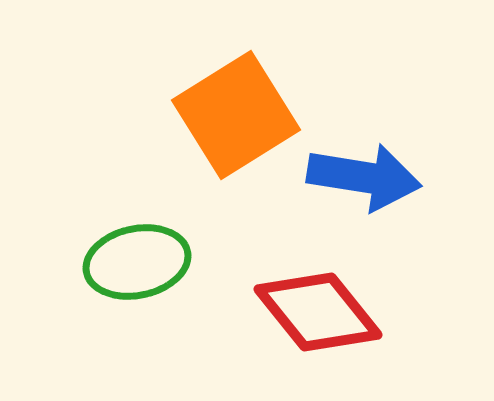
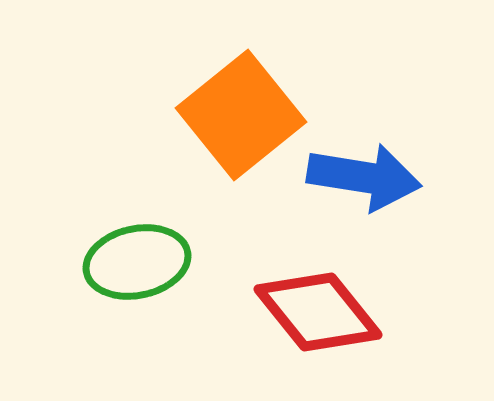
orange square: moved 5 px right; rotated 7 degrees counterclockwise
